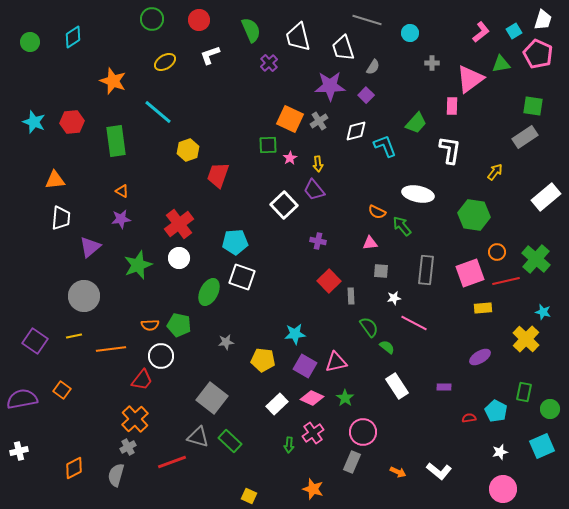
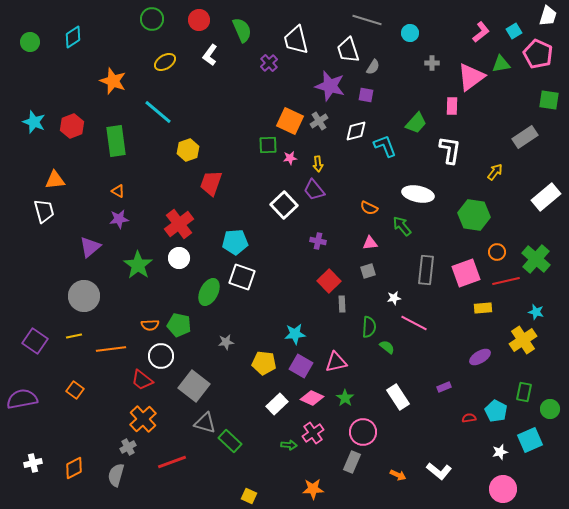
white trapezoid at (543, 20): moved 5 px right, 4 px up
green semicircle at (251, 30): moved 9 px left
white trapezoid at (298, 37): moved 2 px left, 3 px down
white trapezoid at (343, 48): moved 5 px right, 2 px down
white L-shape at (210, 55): rotated 35 degrees counterclockwise
pink triangle at (470, 79): moved 1 px right, 2 px up
purple star at (330, 86): rotated 16 degrees clockwise
purple square at (366, 95): rotated 35 degrees counterclockwise
green square at (533, 106): moved 16 px right, 6 px up
orange square at (290, 119): moved 2 px down
red hexagon at (72, 122): moved 4 px down; rotated 15 degrees counterclockwise
pink star at (290, 158): rotated 24 degrees clockwise
red trapezoid at (218, 175): moved 7 px left, 8 px down
orange triangle at (122, 191): moved 4 px left
orange semicircle at (377, 212): moved 8 px left, 4 px up
white trapezoid at (61, 218): moved 17 px left, 7 px up; rotated 20 degrees counterclockwise
purple star at (121, 219): moved 2 px left
green star at (138, 265): rotated 16 degrees counterclockwise
gray square at (381, 271): moved 13 px left; rotated 21 degrees counterclockwise
pink square at (470, 273): moved 4 px left
gray rectangle at (351, 296): moved 9 px left, 8 px down
cyan star at (543, 312): moved 7 px left
green semicircle at (369, 327): rotated 40 degrees clockwise
yellow cross at (526, 339): moved 3 px left, 1 px down; rotated 12 degrees clockwise
yellow pentagon at (263, 360): moved 1 px right, 3 px down
purple square at (305, 366): moved 4 px left
red trapezoid at (142, 380): rotated 90 degrees clockwise
white rectangle at (397, 386): moved 1 px right, 11 px down
purple rectangle at (444, 387): rotated 24 degrees counterclockwise
orange square at (62, 390): moved 13 px right
gray square at (212, 398): moved 18 px left, 12 px up
orange cross at (135, 419): moved 8 px right
gray triangle at (198, 437): moved 7 px right, 14 px up
green arrow at (289, 445): rotated 91 degrees counterclockwise
cyan square at (542, 446): moved 12 px left, 6 px up
white cross at (19, 451): moved 14 px right, 12 px down
orange arrow at (398, 472): moved 3 px down
orange star at (313, 489): rotated 20 degrees counterclockwise
